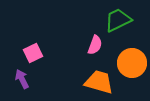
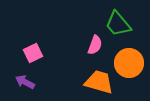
green trapezoid: moved 4 px down; rotated 104 degrees counterclockwise
orange circle: moved 3 px left
purple arrow: moved 3 px right, 3 px down; rotated 36 degrees counterclockwise
